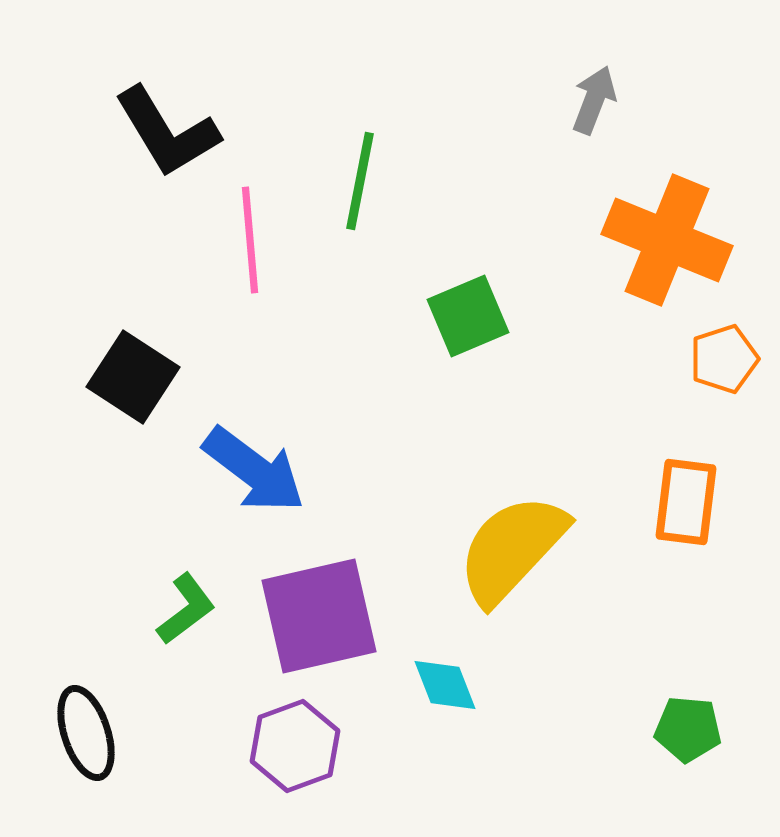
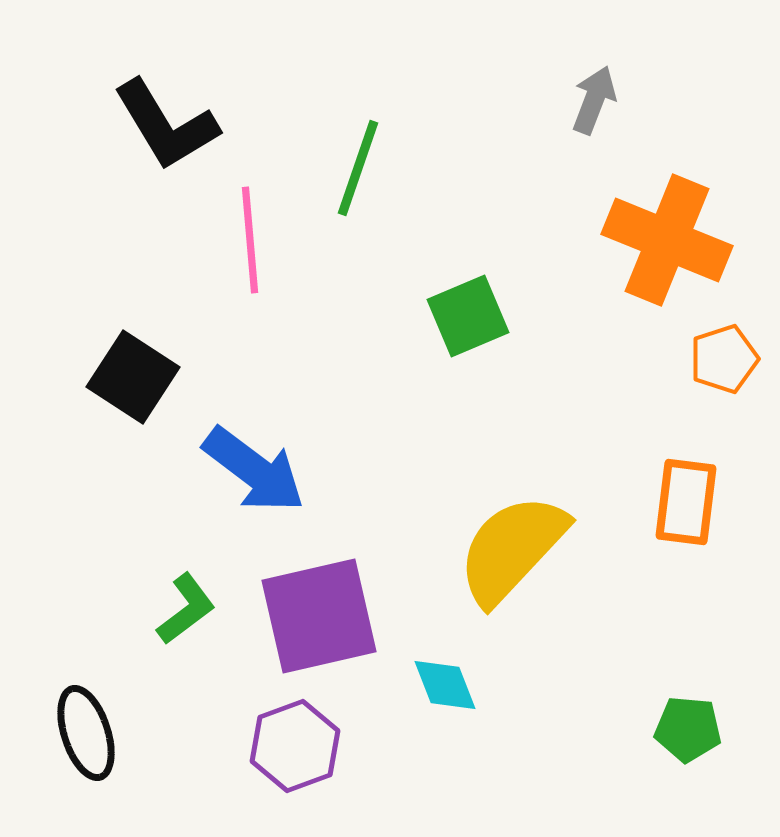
black L-shape: moved 1 px left, 7 px up
green line: moved 2 px left, 13 px up; rotated 8 degrees clockwise
